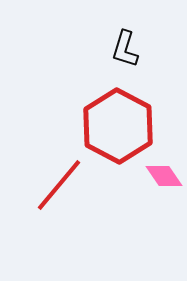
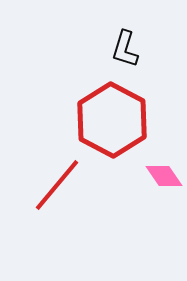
red hexagon: moved 6 px left, 6 px up
red line: moved 2 px left
